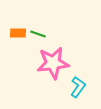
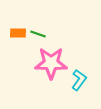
pink star: moved 2 px left; rotated 8 degrees clockwise
cyan L-shape: moved 1 px right, 7 px up
